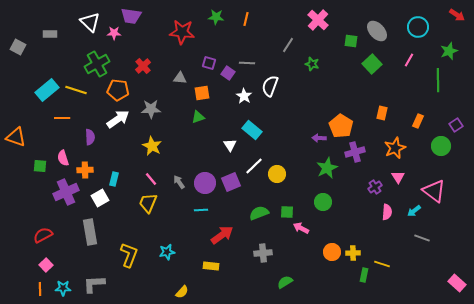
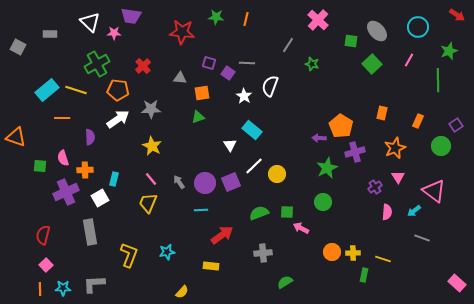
red semicircle at (43, 235): rotated 48 degrees counterclockwise
yellow line at (382, 264): moved 1 px right, 5 px up
